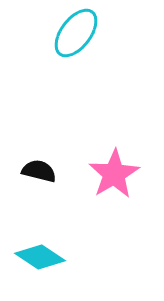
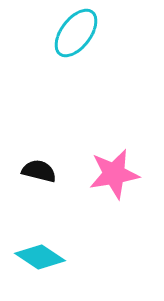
pink star: rotated 21 degrees clockwise
